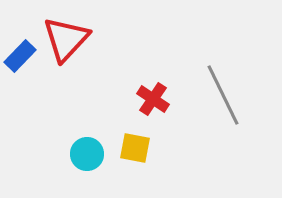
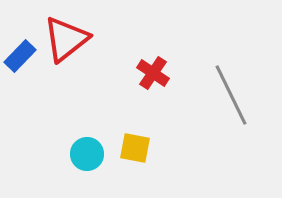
red triangle: rotated 9 degrees clockwise
gray line: moved 8 px right
red cross: moved 26 px up
